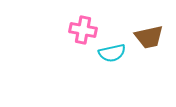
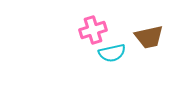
pink cross: moved 10 px right; rotated 28 degrees counterclockwise
